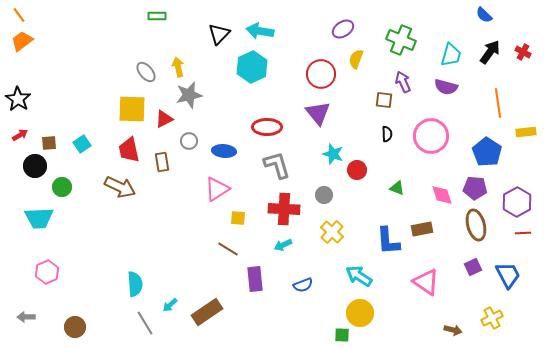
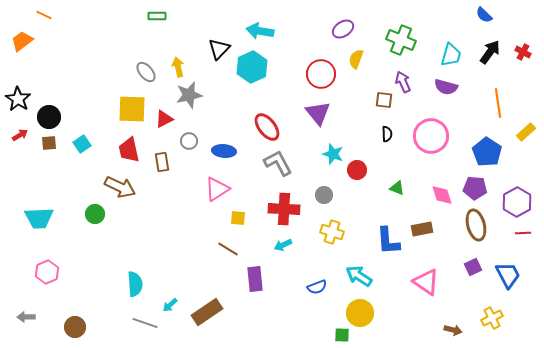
orange line at (19, 15): moved 25 px right; rotated 28 degrees counterclockwise
black triangle at (219, 34): moved 15 px down
red ellipse at (267, 127): rotated 52 degrees clockwise
yellow rectangle at (526, 132): rotated 36 degrees counterclockwise
gray L-shape at (277, 165): moved 1 px right, 2 px up; rotated 12 degrees counterclockwise
black circle at (35, 166): moved 14 px right, 49 px up
green circle at (62, 187): moved 33 px right, 27 px down
yellow cross at (332, 232): rotated 25 degrees counterclockwise
blue semicircle at (303, 285): moved 14 px right, 2 px down
gray line at (145, 323): rotated 40 degrees counterclockwise
